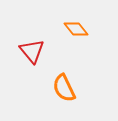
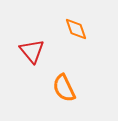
orange diamond: rotated 20 degrees clockwise
